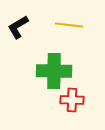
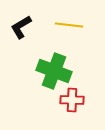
black L-shape: moved 3 px right
green cross: rotated 20 degrees clockwise
